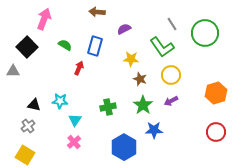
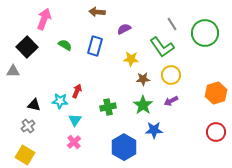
red arrow: moved 2 px left, 23 px down
brown star: moved 3 px right; rotated 24 degrees counterclockwise
